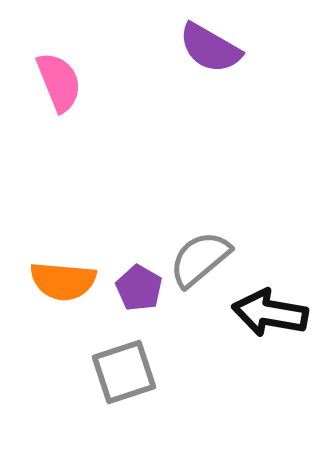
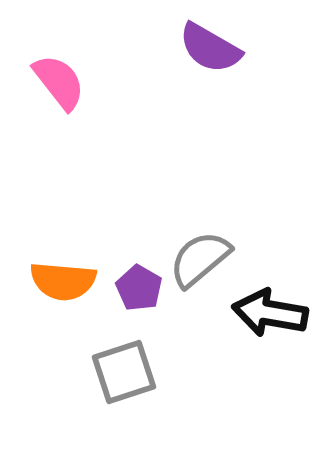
pink semicircle: rotated 16 degrees counterclockwise
